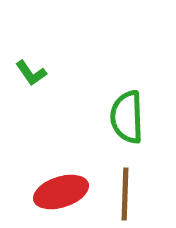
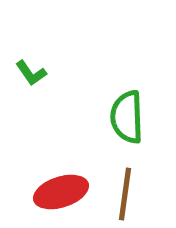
brown line: rotated 6 degrees clockwise
